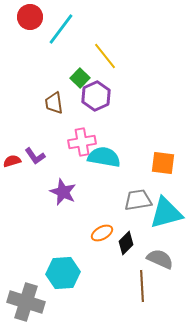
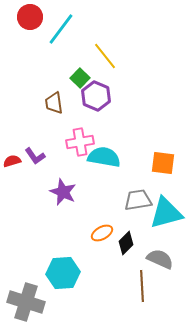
purple hexagon: rotated 12 degrees counterclockwise
pink cross: moved 2 px left
